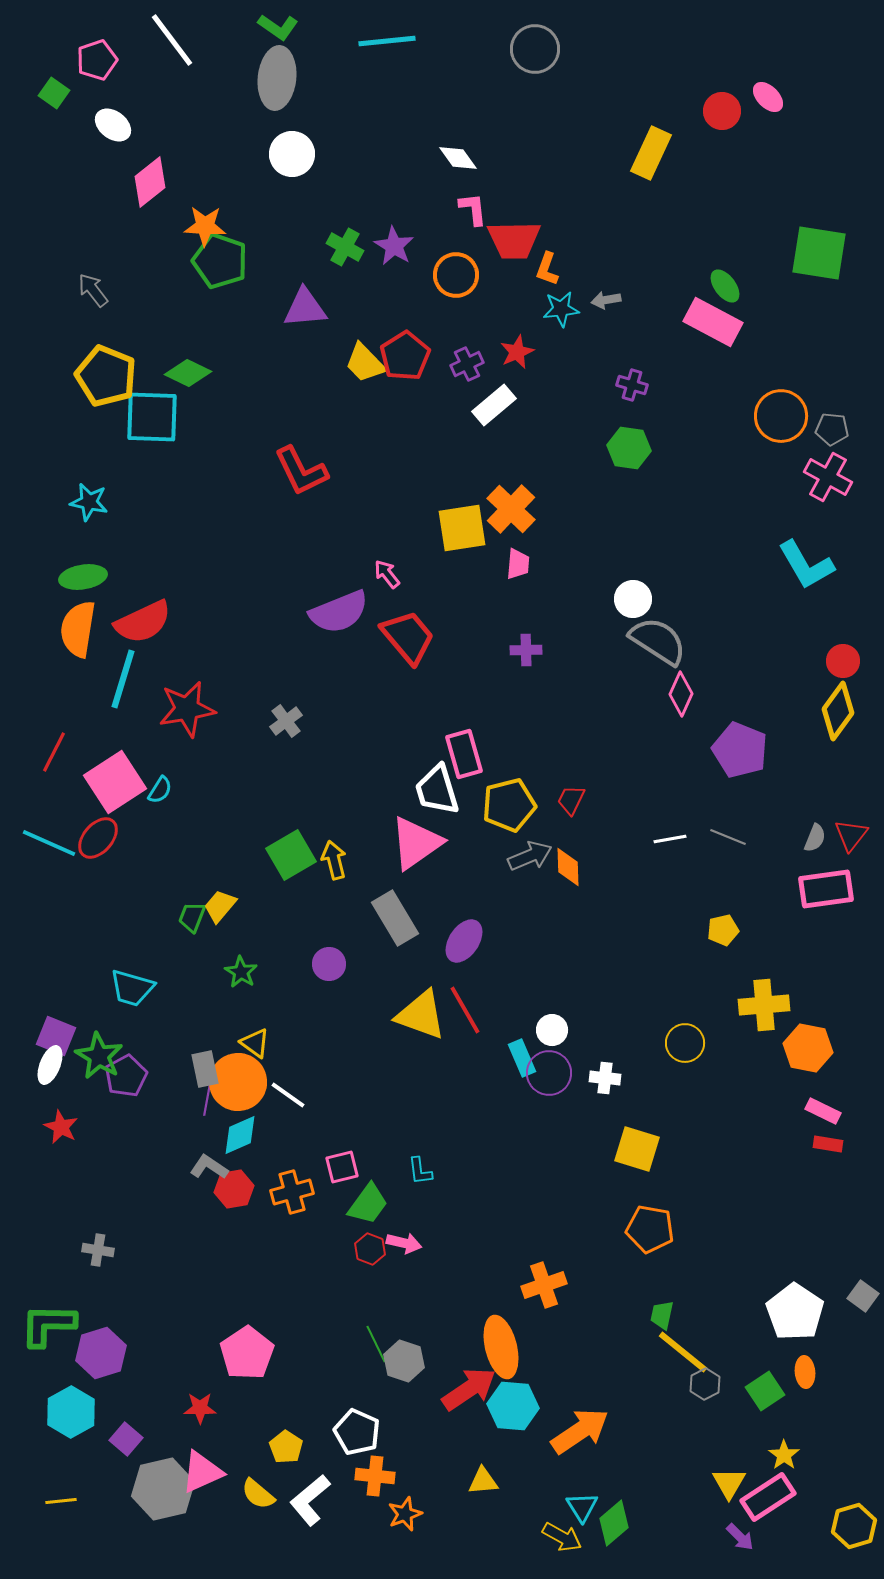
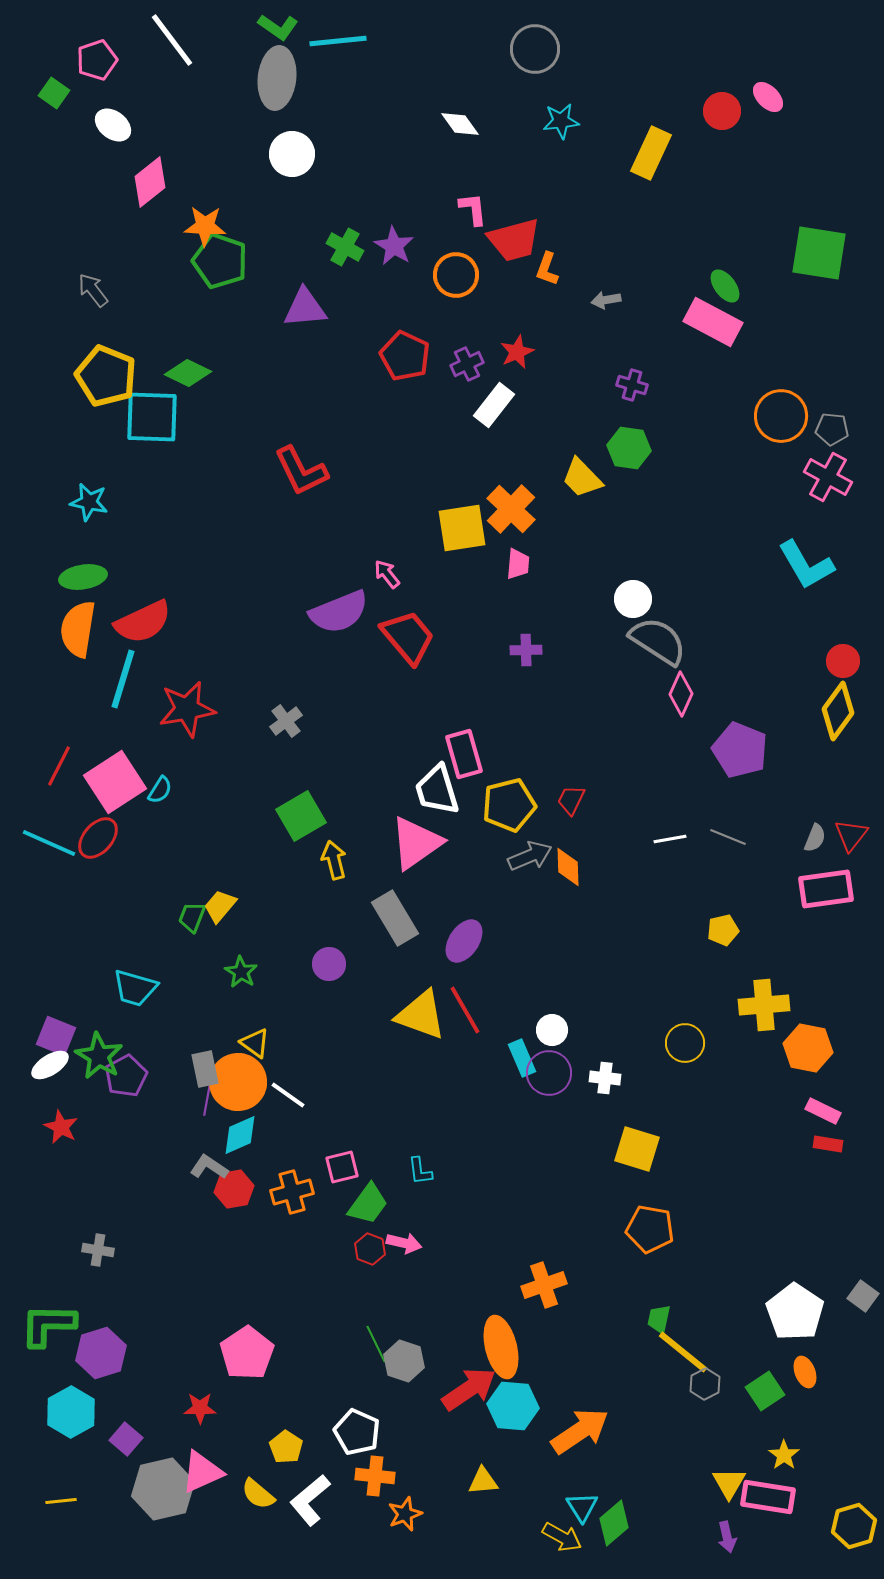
cyan line at (387, 41): moved 49 px left
white diamond at (458, 158): moved 2 px right, 34 px up
red trapezoid at (514, 240): rotated 14 degrees counterclockwise
cyan star at (561, 309): moved 188 px up
red pentagon at (405, 356): rotated 15 degrees counterclockwise
yellow trapezoid at (365, 363): moved 217 px right, 115 px down
white rectangle at (494, 405): rotated 12 degrees counterclockwise
red line at (54, 752): moved 5 px right, 14 px down
green square at (291, 855): moved 10 px right, 39 px up
cyan trapezoid at (132, 988): moved 3 px right
white ellipse at (50, 1065): rotated 36 degrees clockwise
green trapezoid at (662, 1315): moved 3 px left, 4 px down
orange ellipse at (805, 1372): rotated 16 degrees counterclockwise
pink rectangle at (768, 1497): rotated 42 degrees clockwise
purple arrow at (740, 1537): moved 13 px left; rotated 32 degrees clockwise
